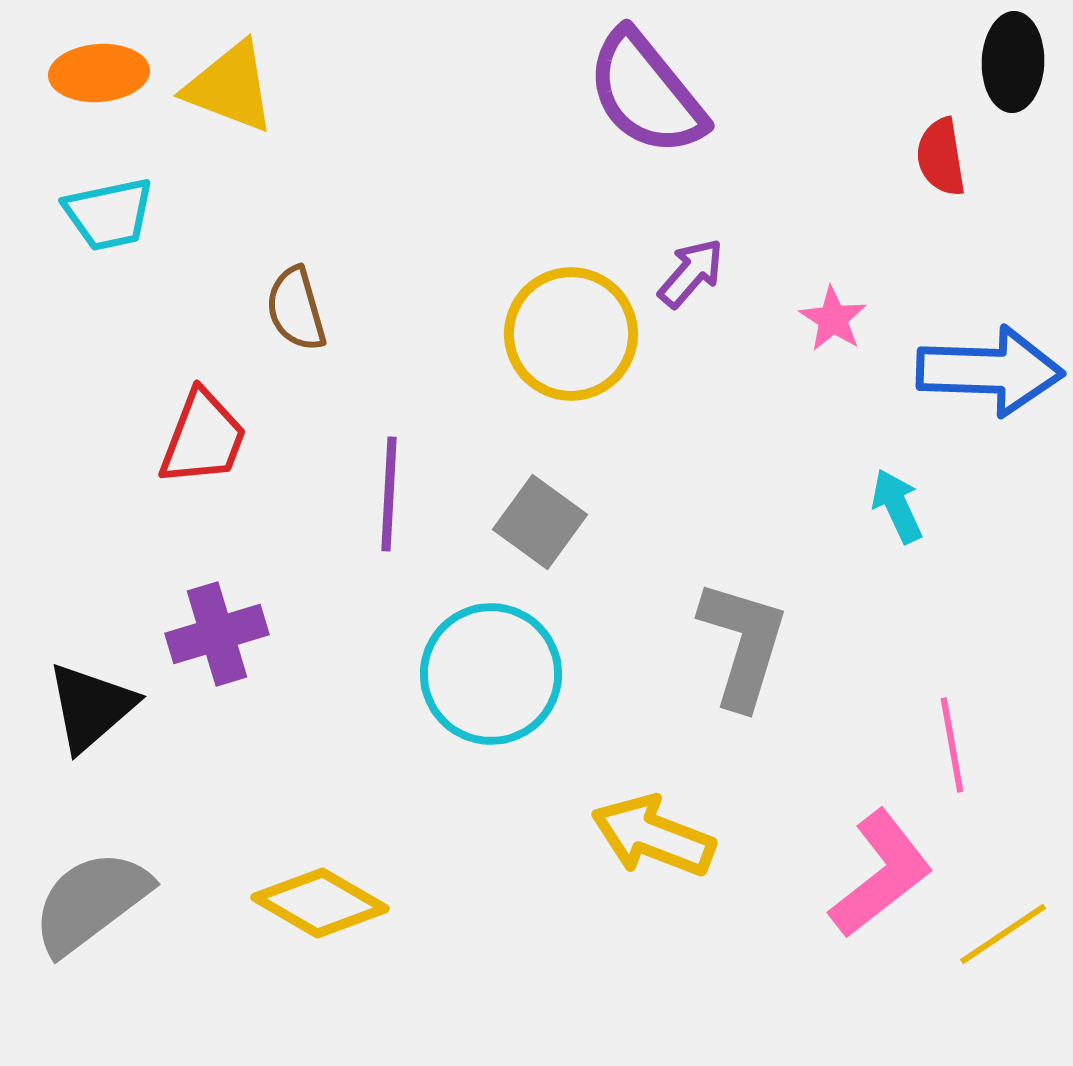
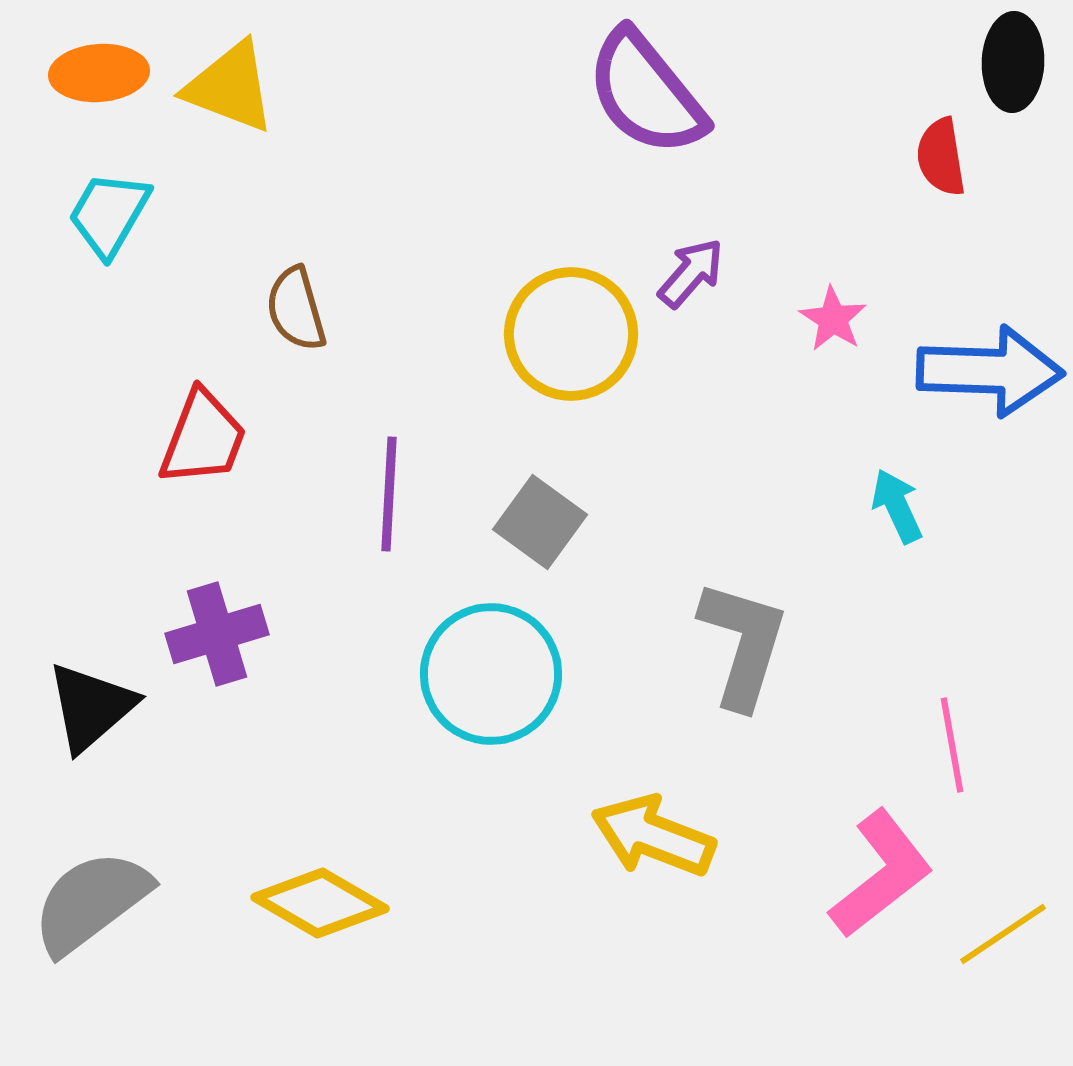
cyan trapezoid: rotated 132 degrees clockwise
